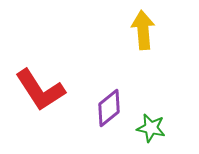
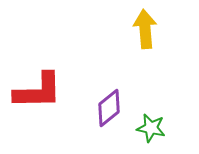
yellow arrow: moved 2 px right, 1 px up
red L-shape: moved 2 px left, 1 px down; rotated 58 degrees counterclockwise
